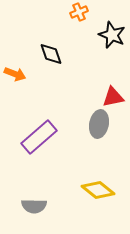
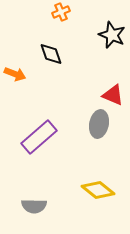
orange cross: moved 18 px left
red triangle: moved 2 px up; rotated 35 degrees clockwise
